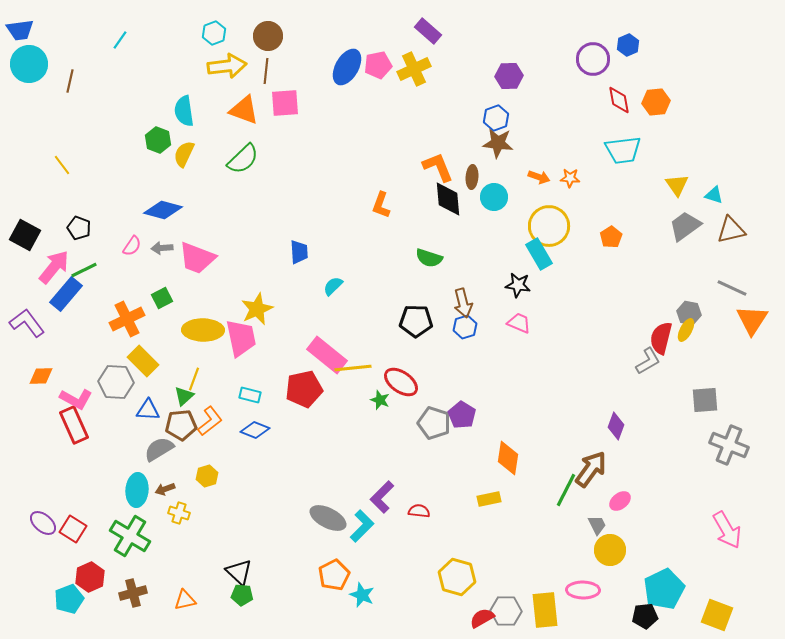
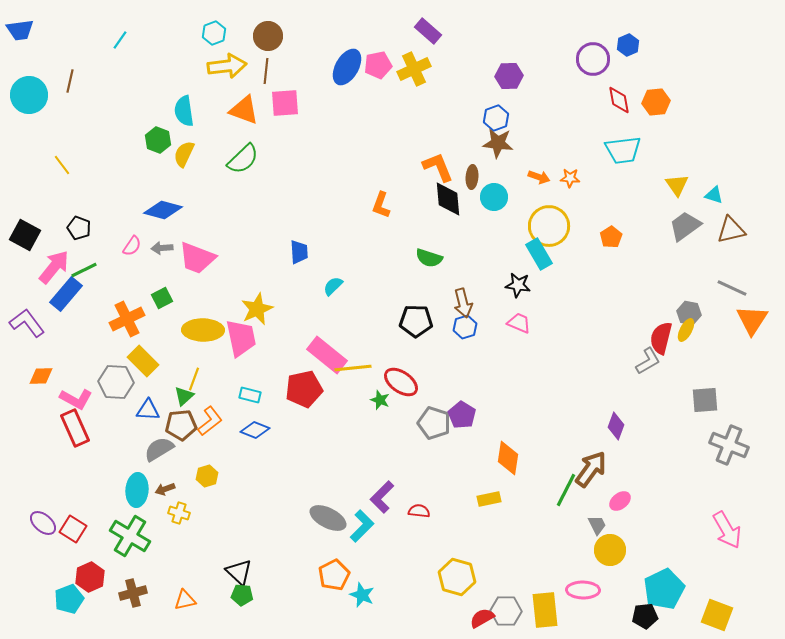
cyan circle at (29, 64): moved 31 px down
red rectangle at (74, 425): moved 1 px right, 3 px down
